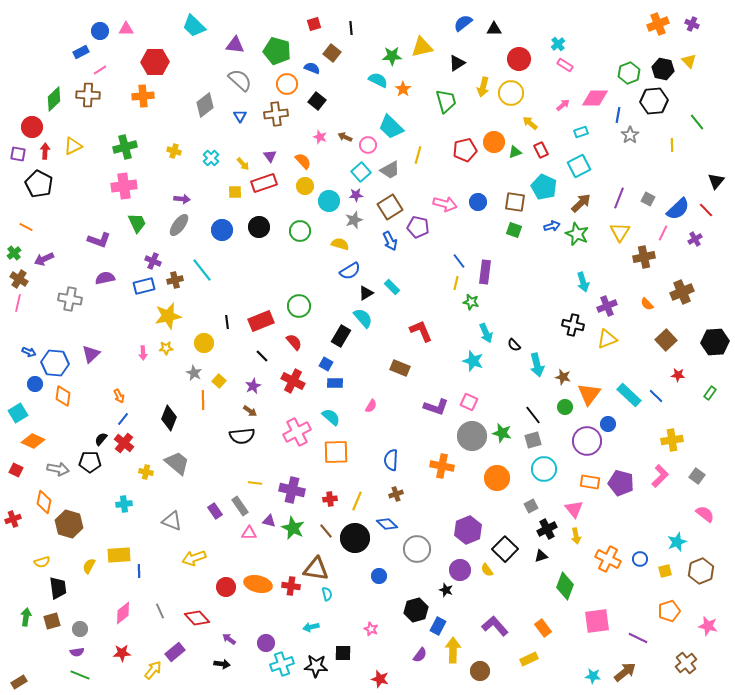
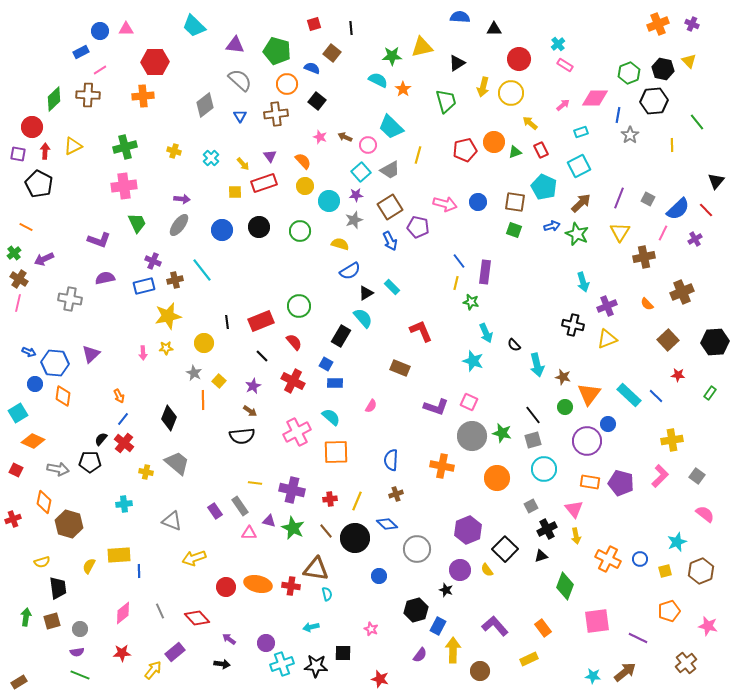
blue semicircle at (463, 23): moved 3 px left, 6 px up; rotated 42 degrees clockwise
brown square at (666, 340): moved 2 px right
